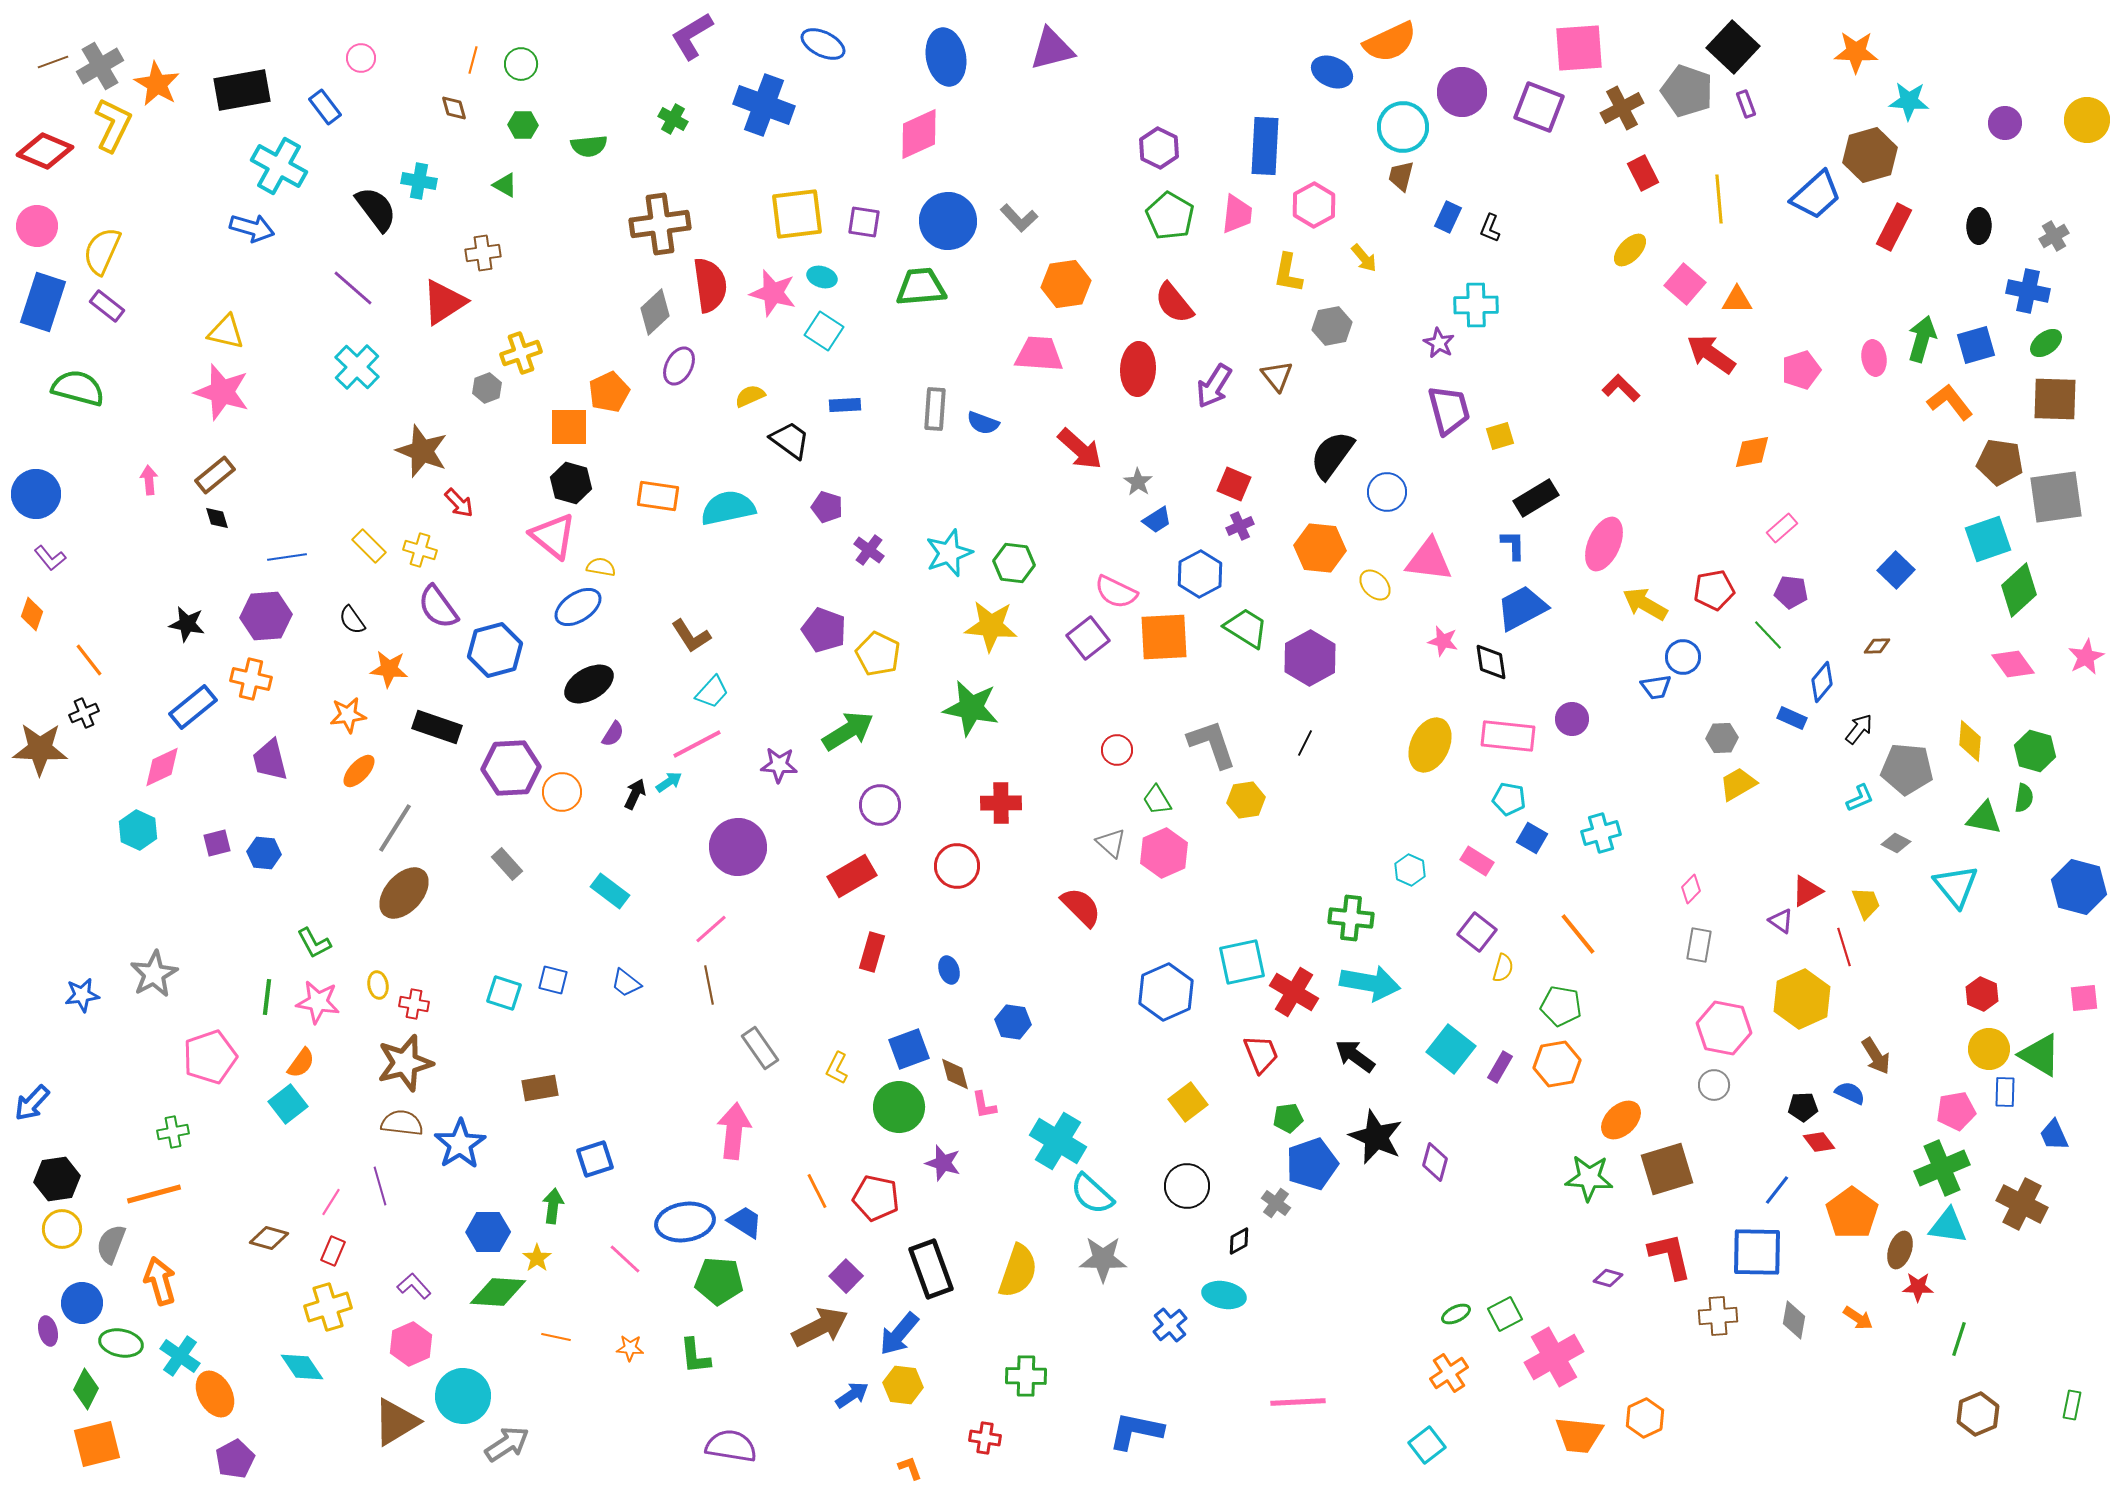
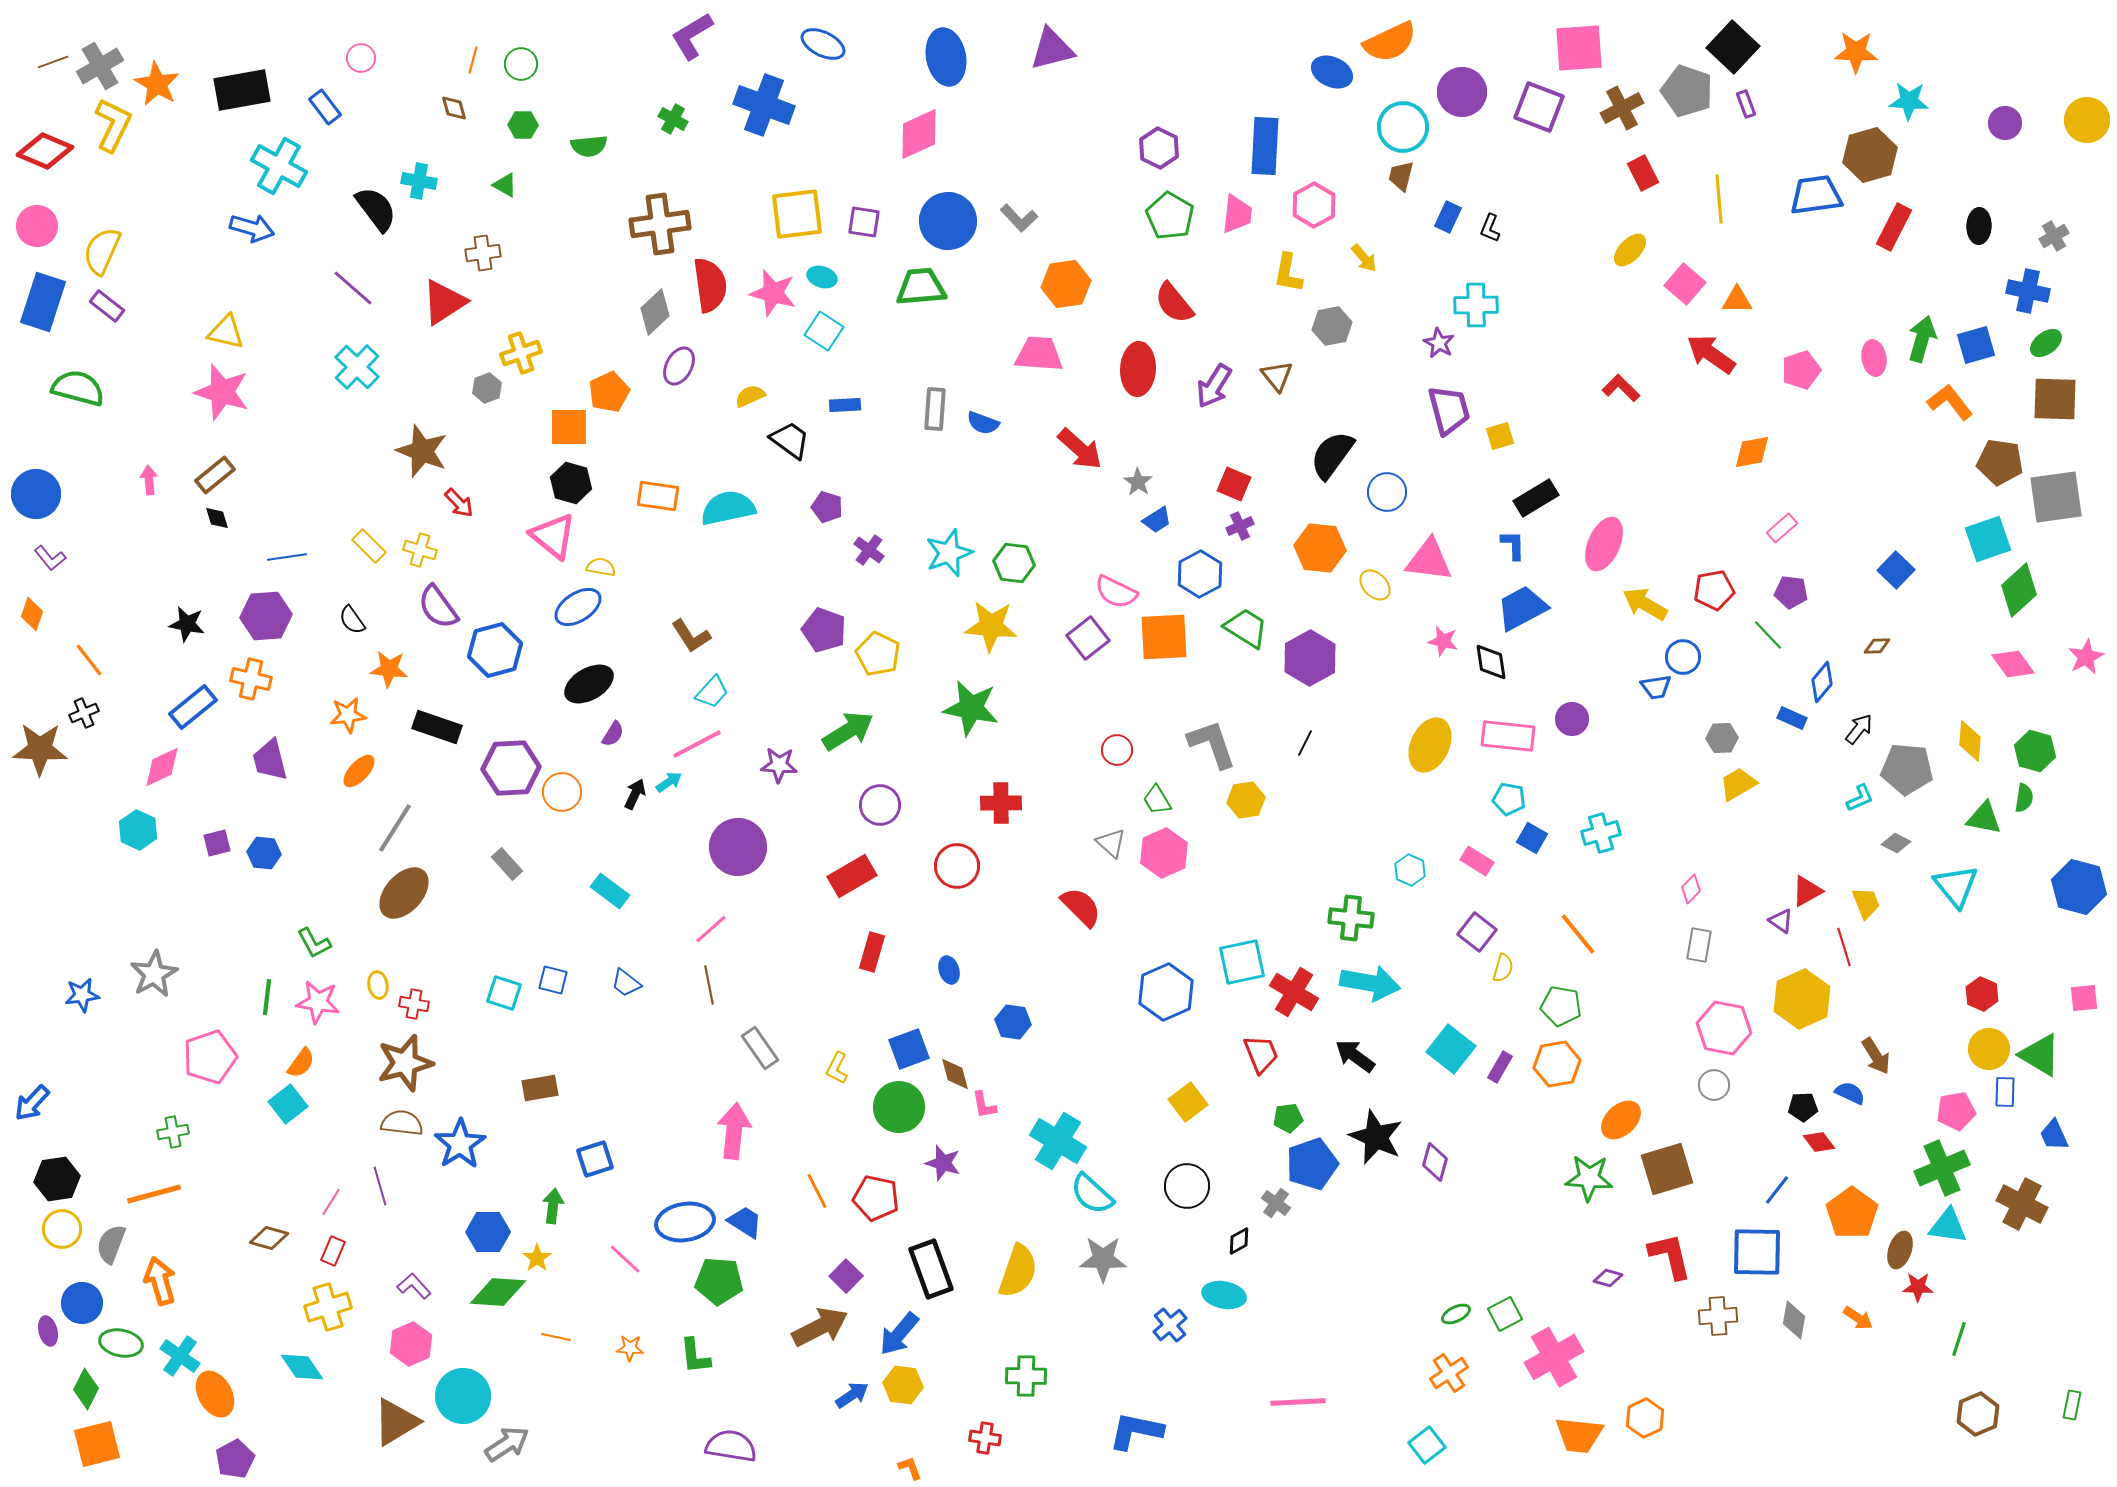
blue trapezoid at (1816, 195): rotated 146 degrees counterclockwise
